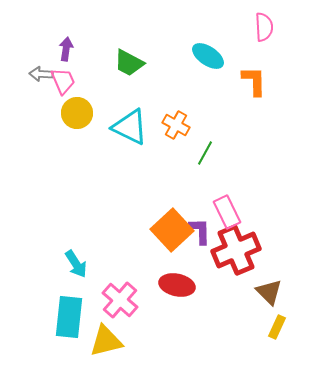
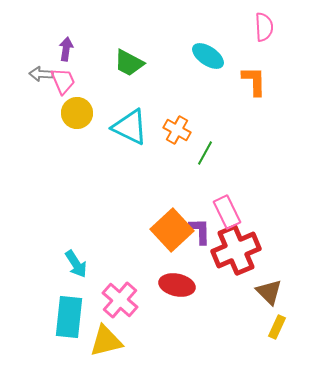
orange cross: moved 1 px right, 5 px down
